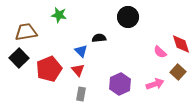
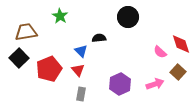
green star: moved 1 px right, 1 px down; rotated 21 degrees clockwise
